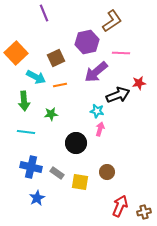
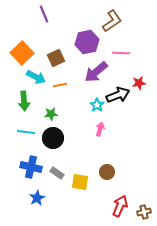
purple line: moved 1 px down
orange square: moved 6 px right
cyan star: moved 6 px up; rotated 24 degrees clockwise
black circle: moved 23 px left, 5 px up
